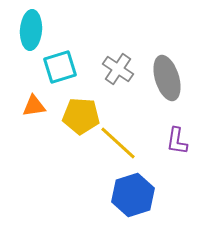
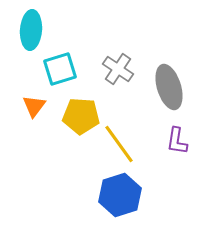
cyan square: moved 2 px down
gray ellipse: moved 2 px right, 9 px down
orange triangle: rotated 45 degrees counterclockwise
yellow line: moved 1 px right, 1 px down; rotated 12 degrees clockwise
blue hexagon: moved 13 px left
